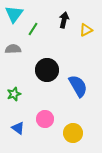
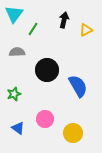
gray semicircle: moved 4 px right, 3 px down
